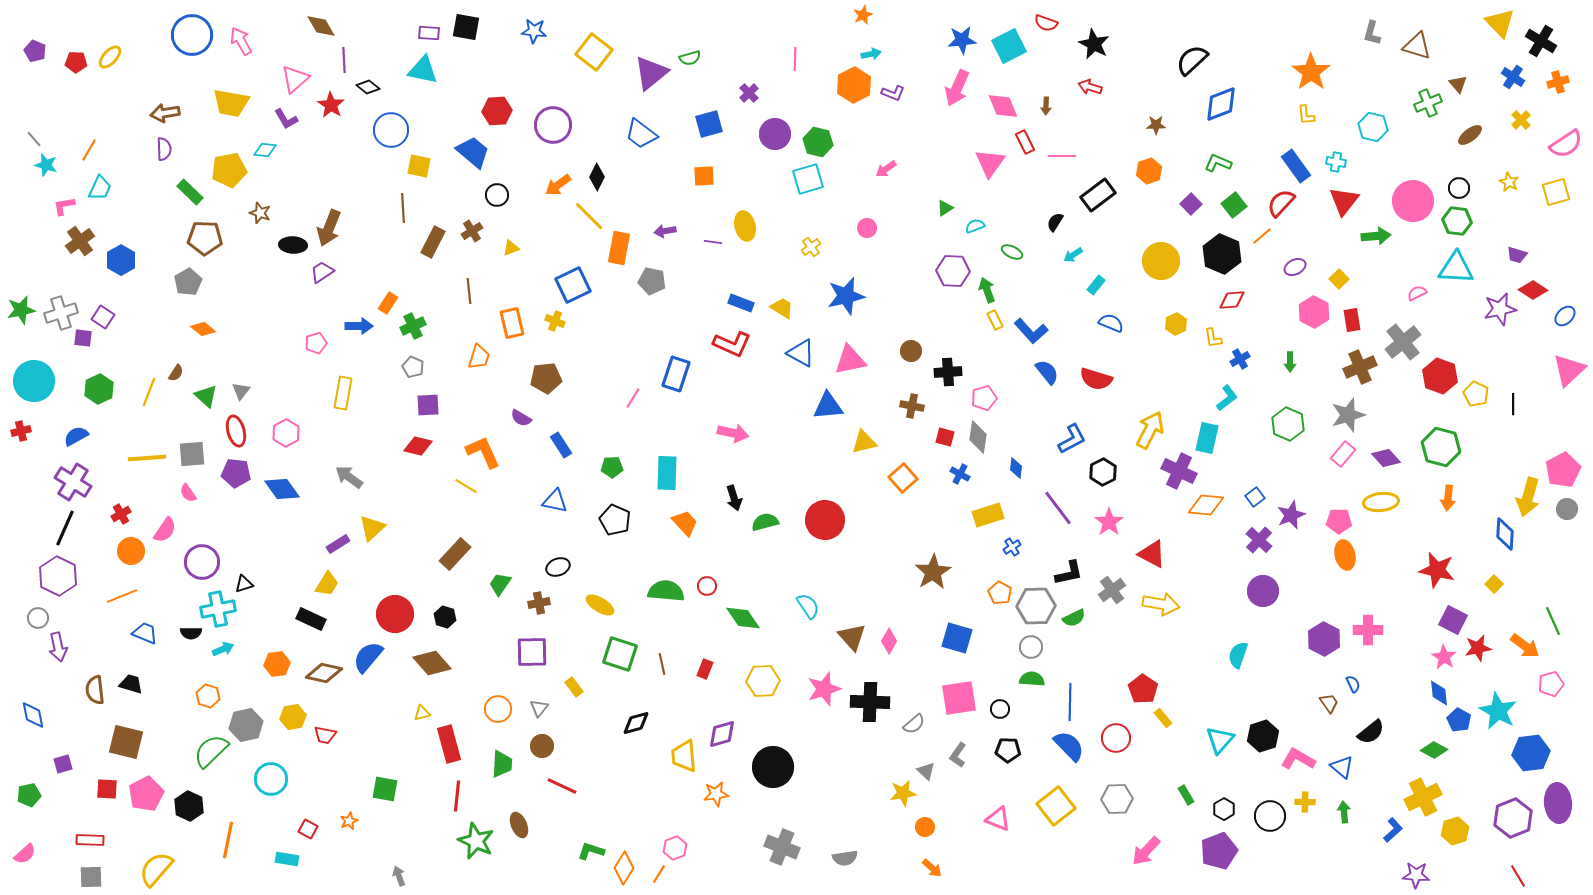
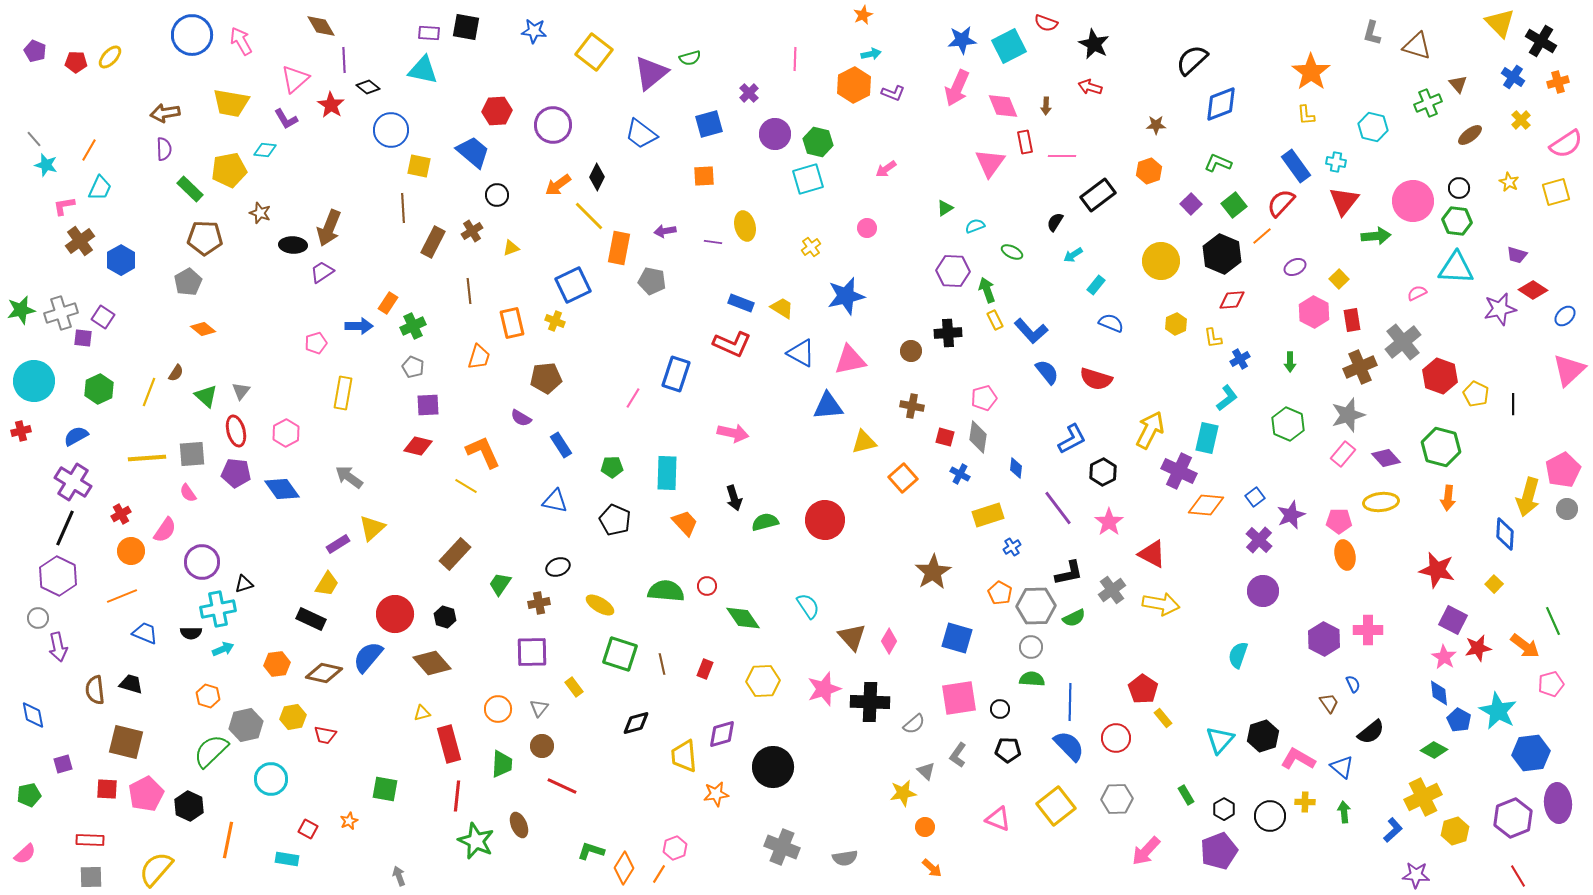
red rectangle at (1025, 142): rotated 15 degrees clockwise
green rectangle at (190, 192): moved 3 px up
black cross at (948, 372): moved 39 px up
